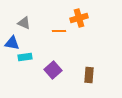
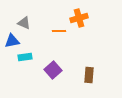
blue triangle: moved 2 px up; rotated 21 degrees counterclockwise
